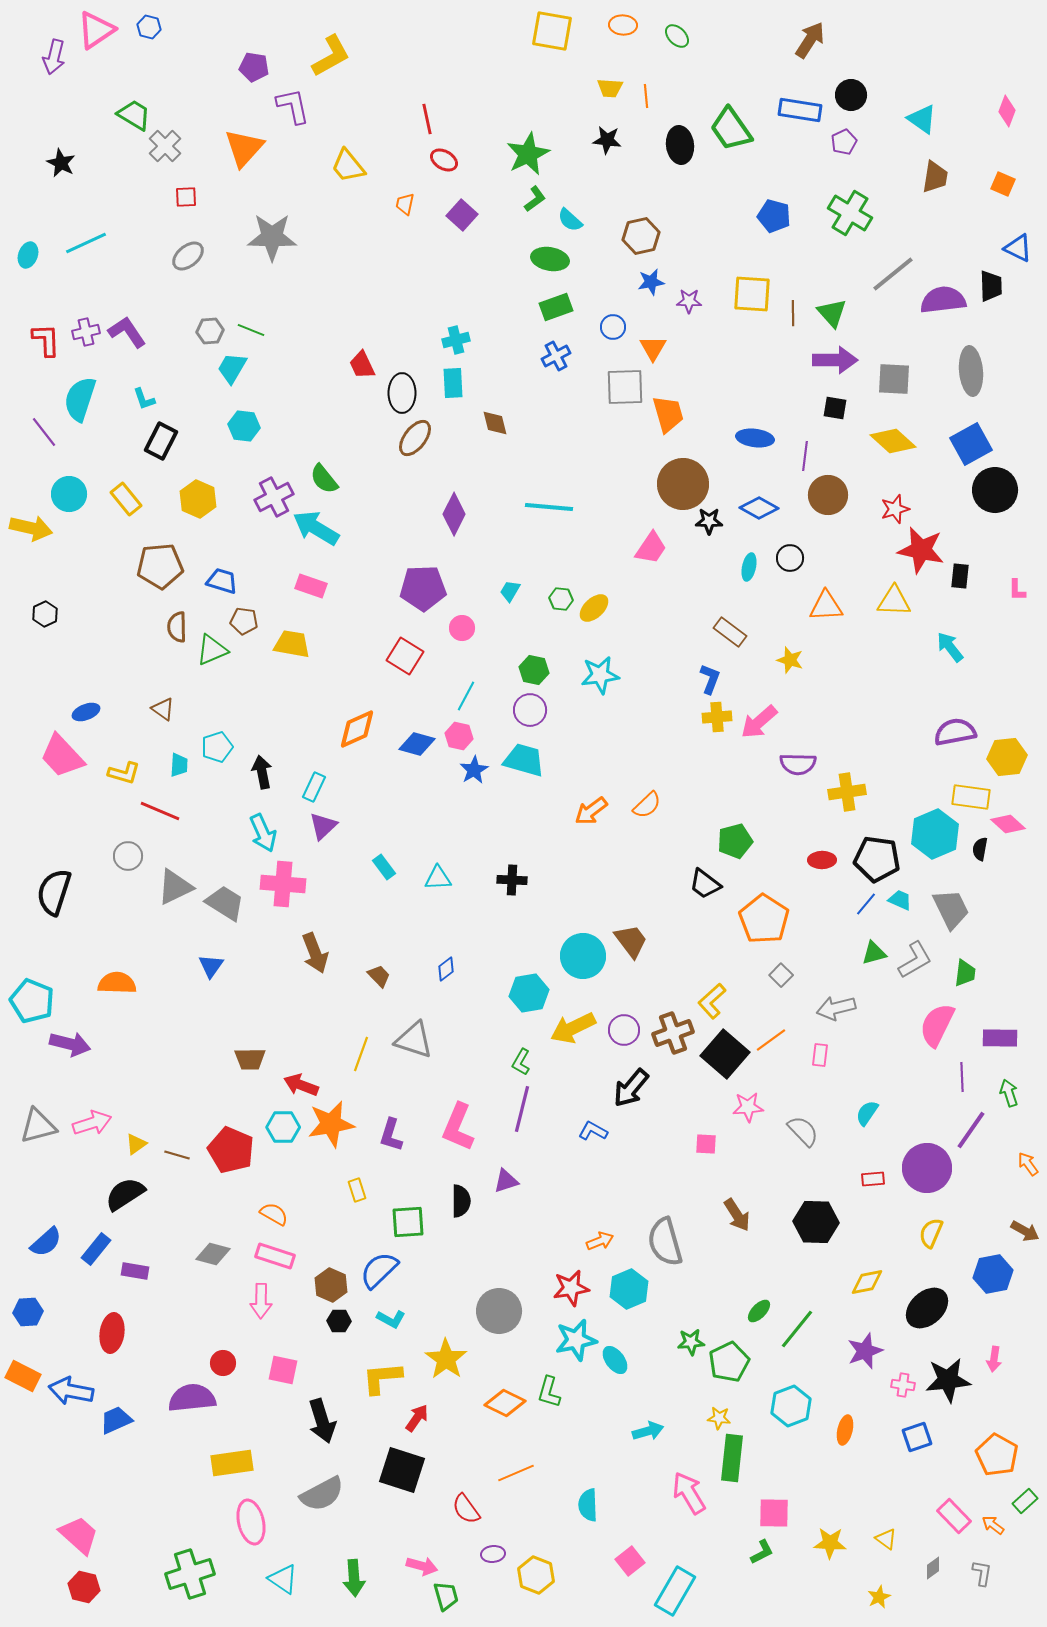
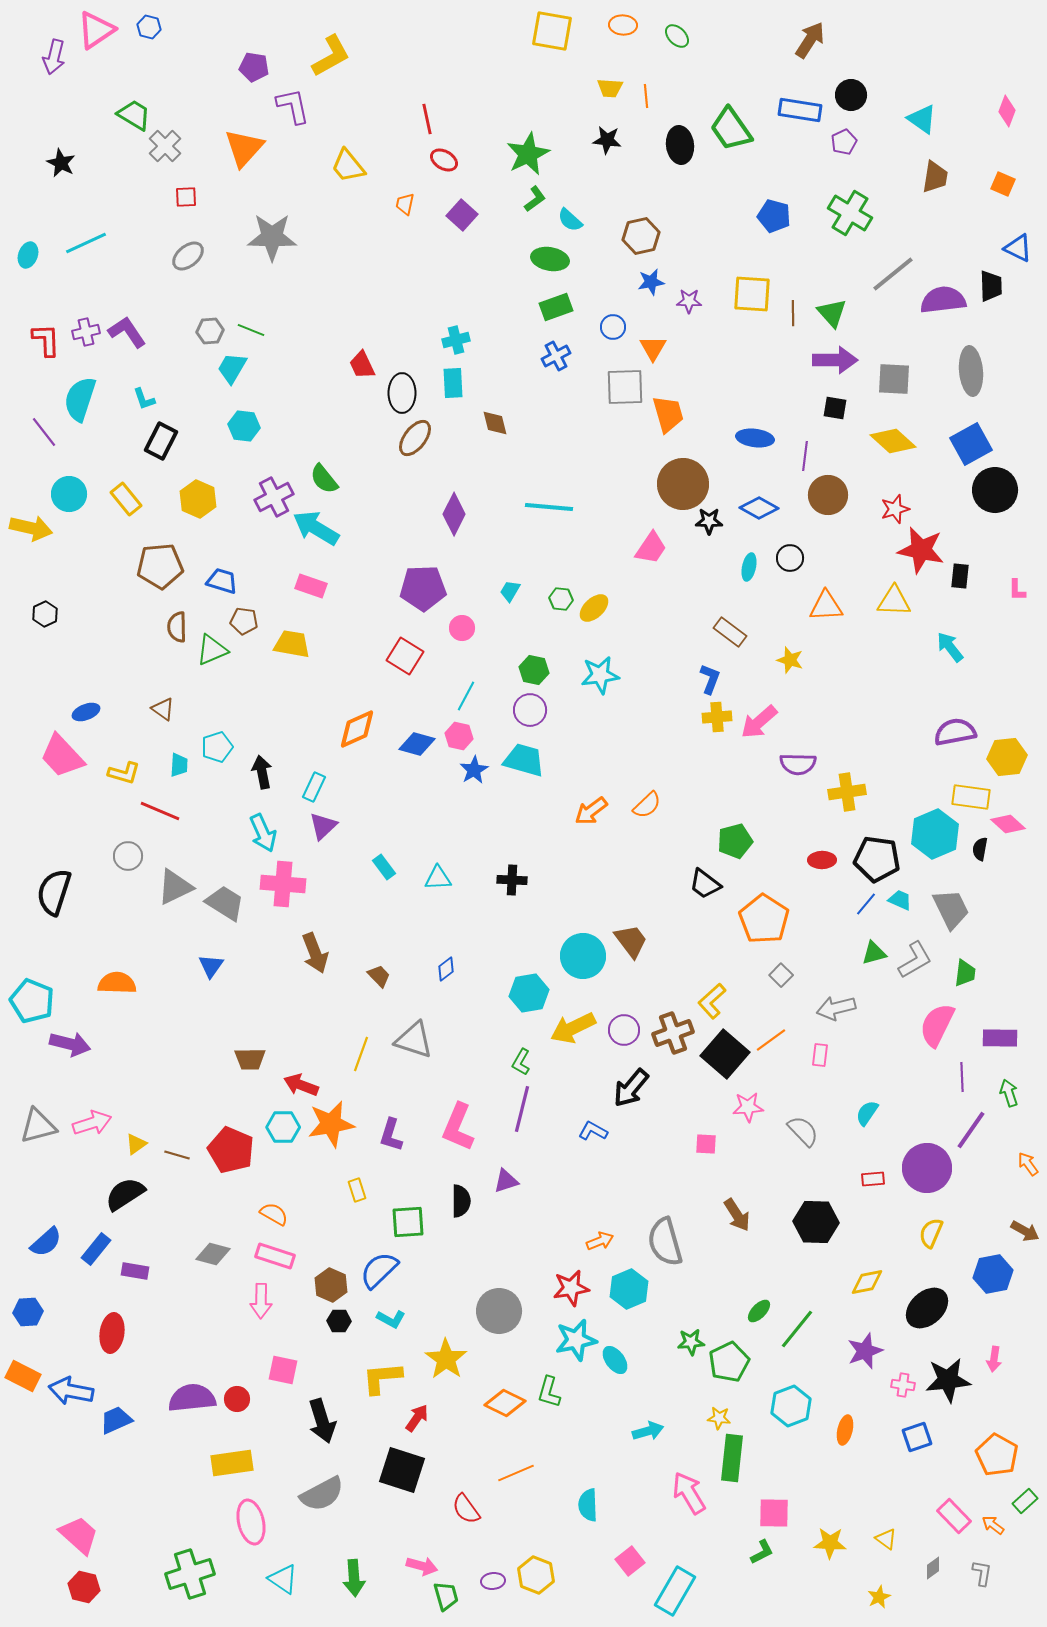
red circle at (223, 1363): moved 14 px right, 36 px down
purple ellipse at (493, 1554): moved 27 px down
